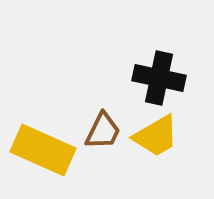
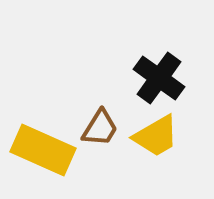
black cross: rotated 24 degrees clockwise
brown trapezoid: moved 3 px left, 3 px up; rotated 6 degrees clockwise
